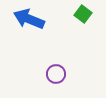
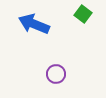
blue arrow: moved 5 px right, 5 px down
